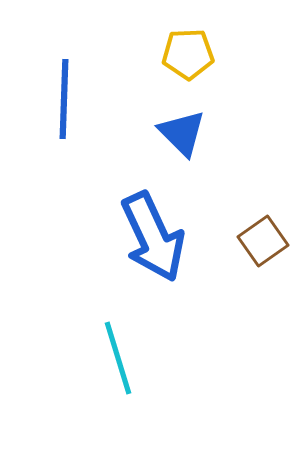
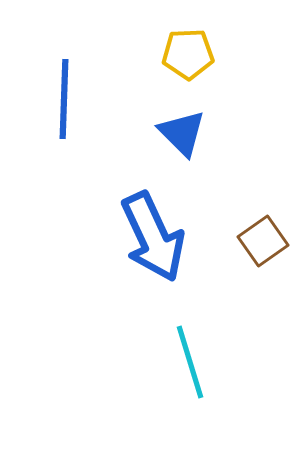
cyan line: moved 72 px right, 4 px down
